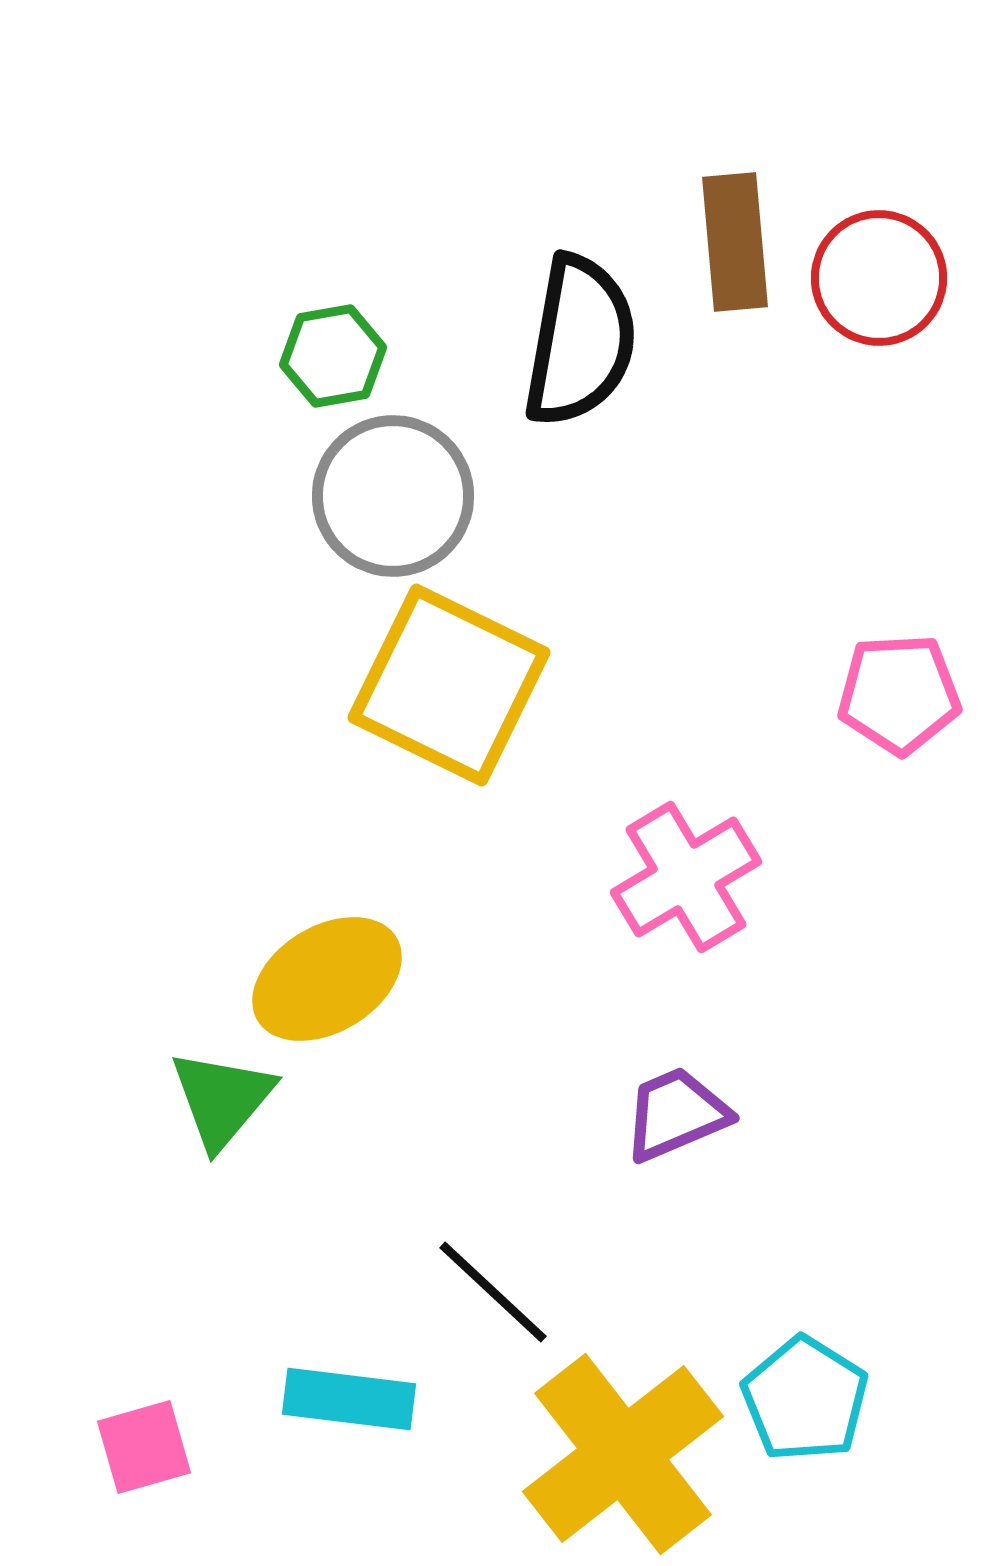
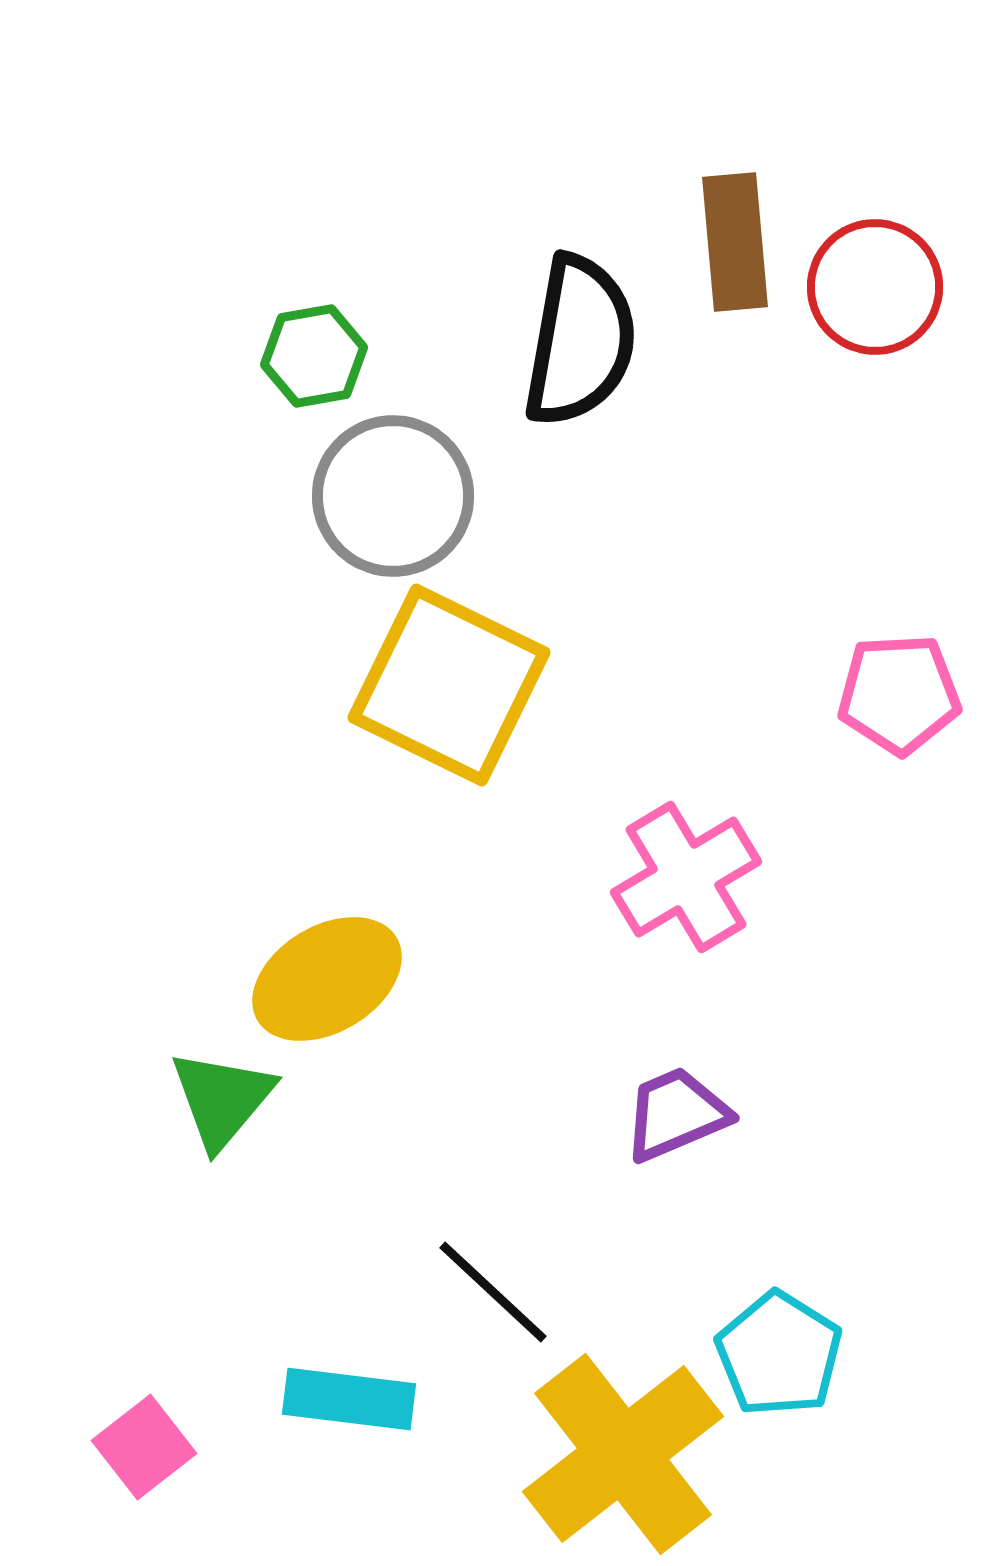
red circle: moved 4 px left, 9 px down
green hexagon: moved 19 px left
cyan pentagon: moved 26 px left, 45 px up
pink square: rotated 22 degrees counterclockwise
